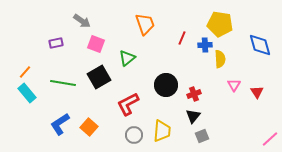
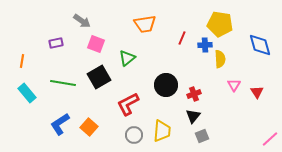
orange trapezoid: rotated 100 degrees clockwise
orange line: moved 3 px left, 11 px up; rotated 32 degrees counterclockwise
